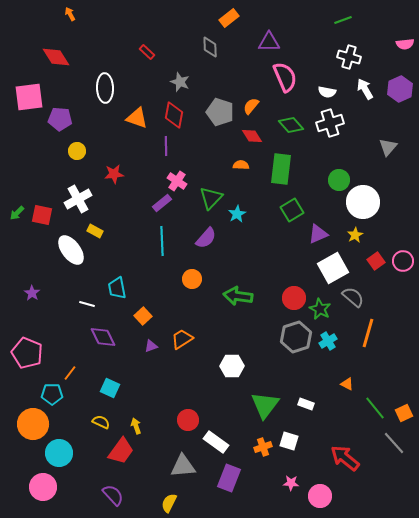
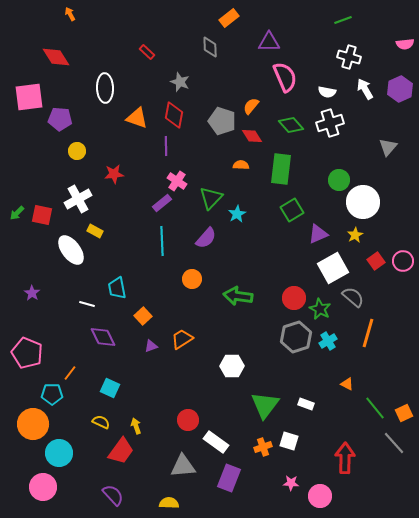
gray pentagon at (220, 112): moved 2 px right, 9 px down
red arrow at (345, 458): rotated 52 degrees clockwise
yellow semicircle at (169, 503): rotated 66 degrees clockwise
